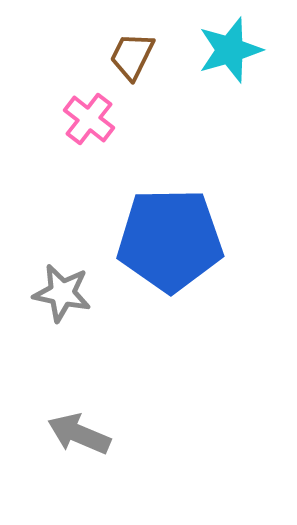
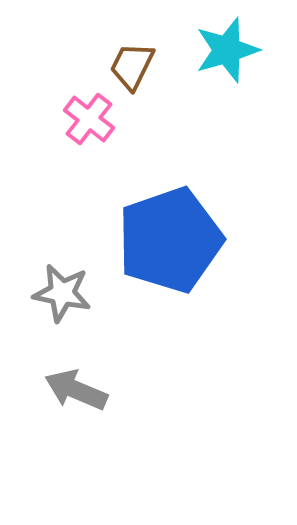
cyan star: moved 3 px left
brown trapezoid: moved 10 px down
blue pentagon: rotated 18 degrees counterclockwise
gray arrow: moved 3 px left, 44 px up
